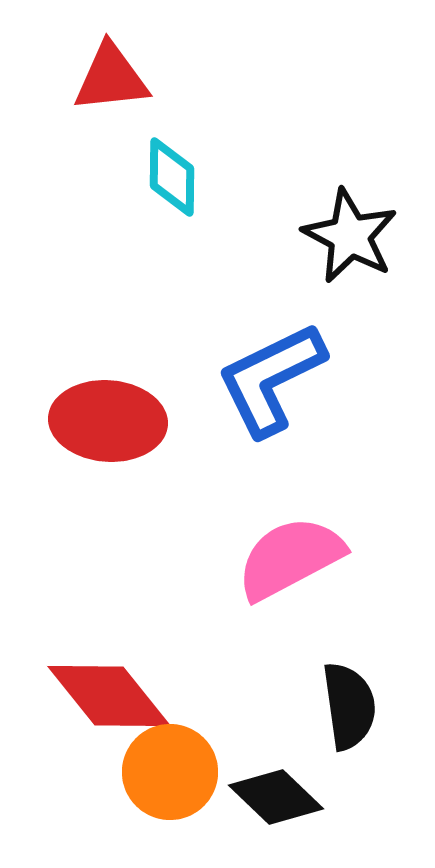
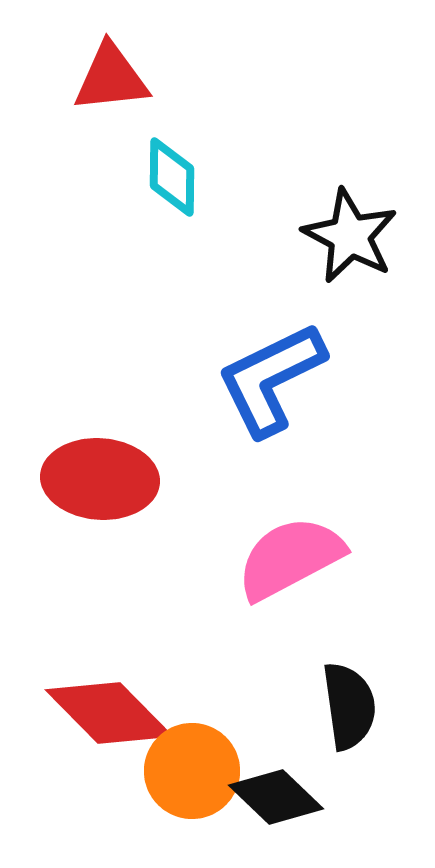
red ellipse: moved 8 px left, 58 px down
red diamond: moved 17 px down; rotated 6 degrees counterclockwise
orange circle: moved 22 px right, 1 px up
